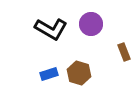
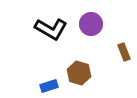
blue rectangle: moved 12 px down
